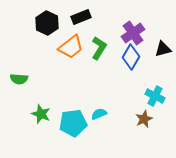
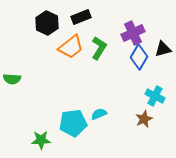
purple cross: rotated 10 degrees clockwise
blue diamond: moved 8 px right
green semicircle: moved 7 px left
green star: moved 26 px down; rotated 24 degrees counterclockwise
